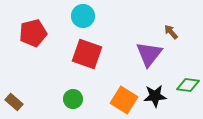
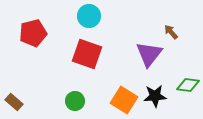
cyan circle: moved 6 px right
green circle: moved 2 px right, 2 px down
